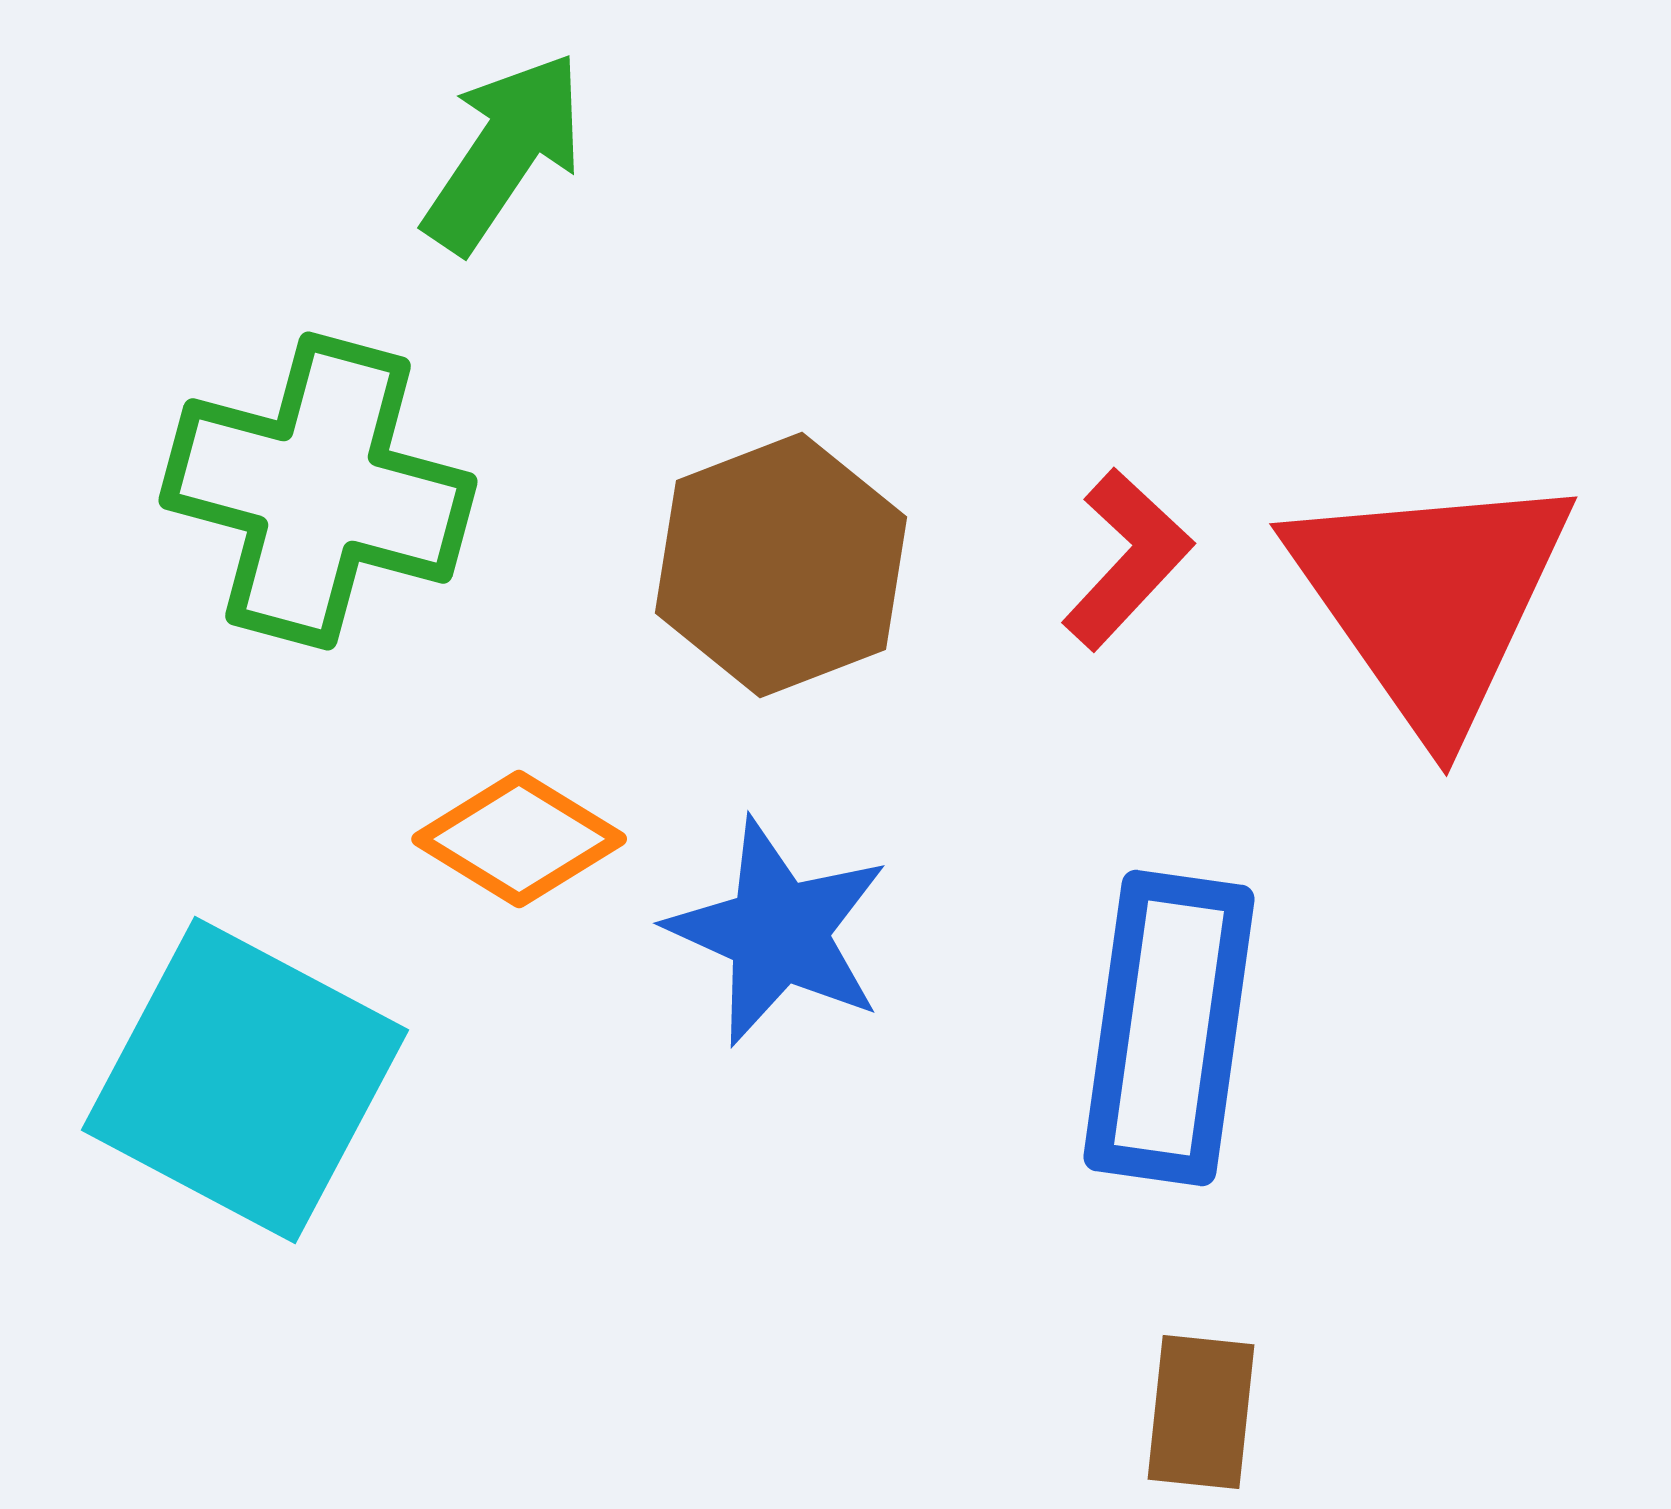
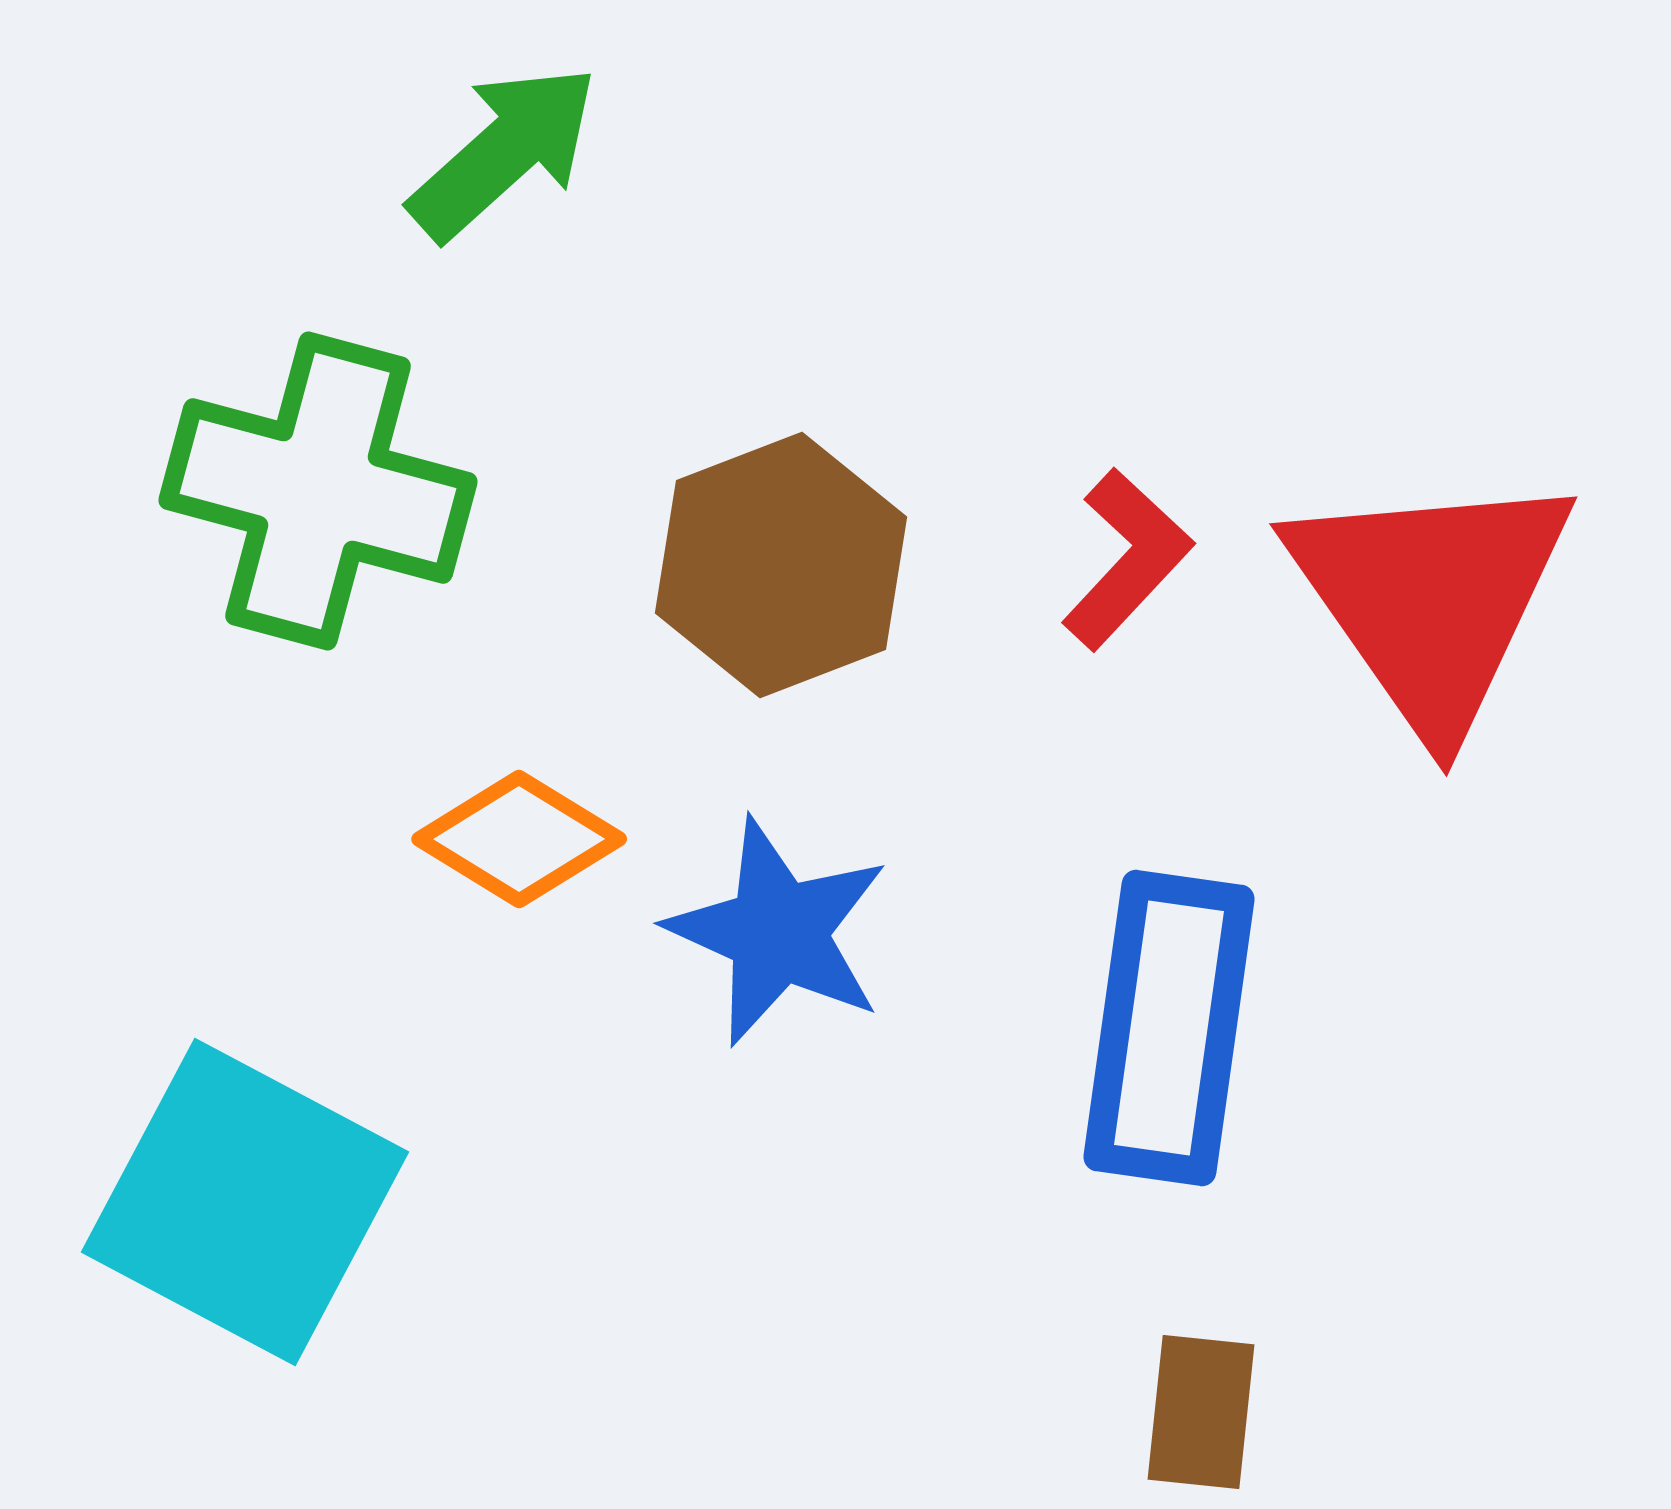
green arrow: rotated 14 degrees clockwise
cyan square: moved 122 px down
